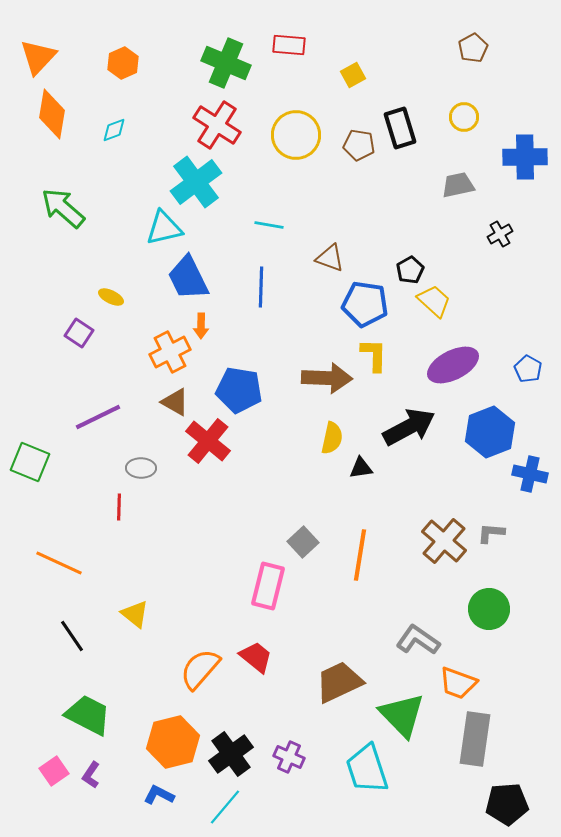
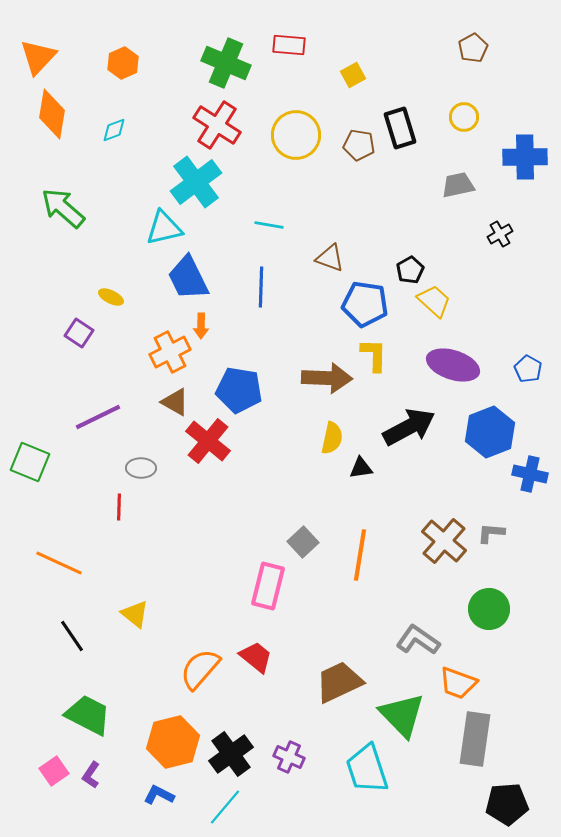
purple ellipse at (453, 365): rotated 45 degrees clockwise
